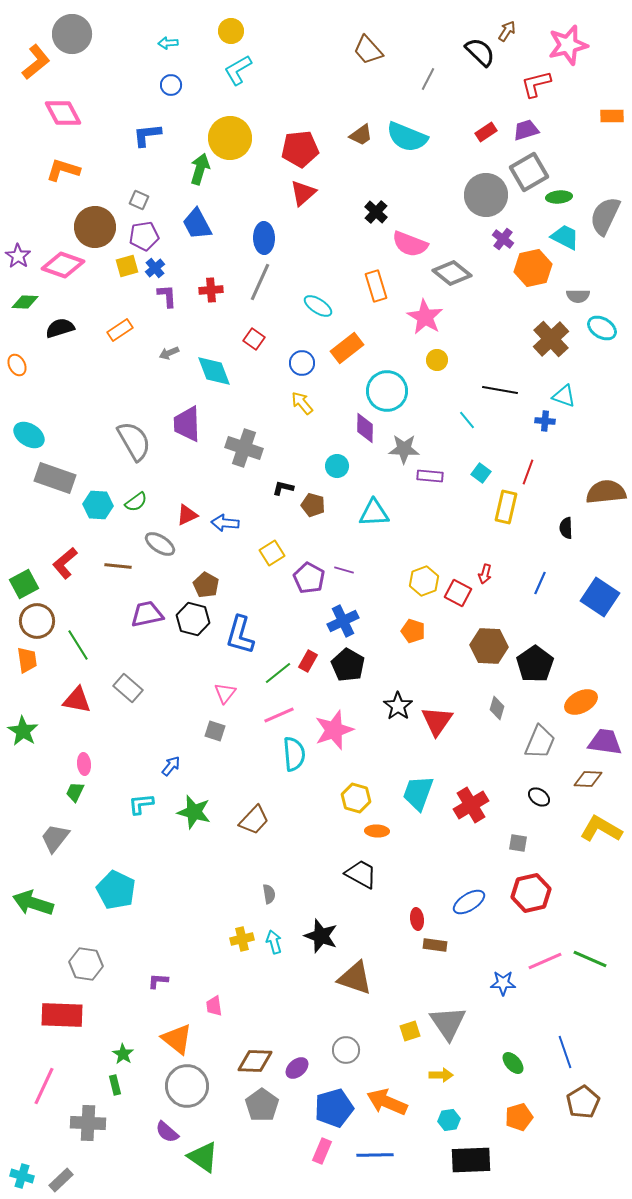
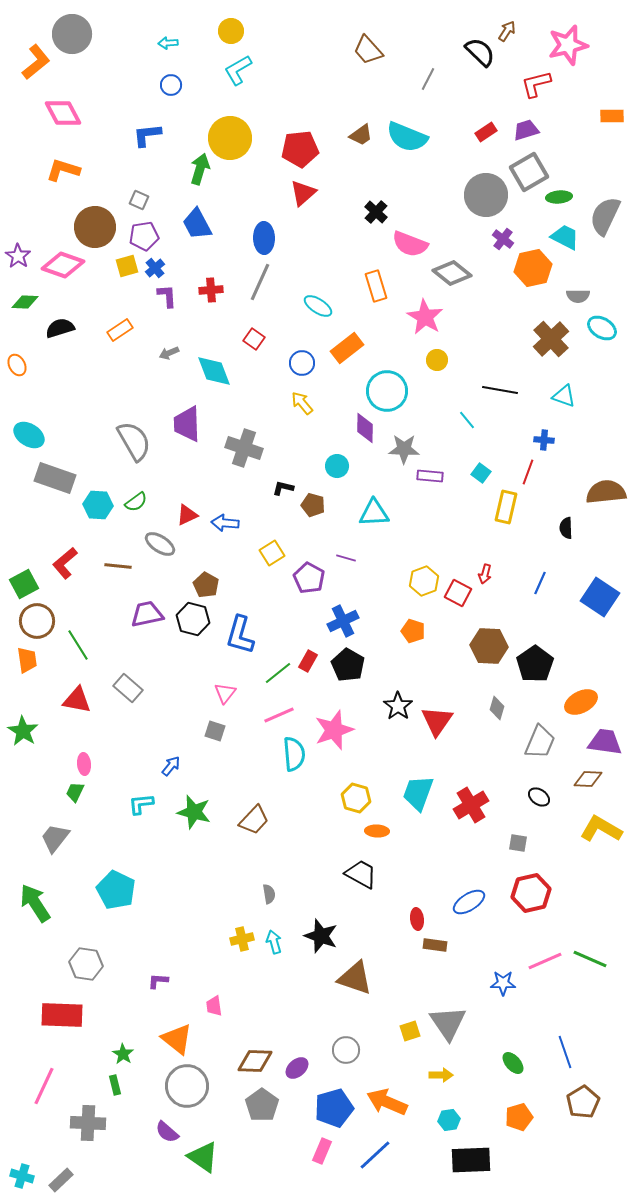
blue cross at (545, 421): moved 1 px left, 19 px down
purple line at (344, 570): moved 2 px right, 12 px up
green arrow at (33, 903): moved 2 px right; rotated 39 degrees clockwise
blue line at (375, 1155): rotated 42 degrees counterclockwise
